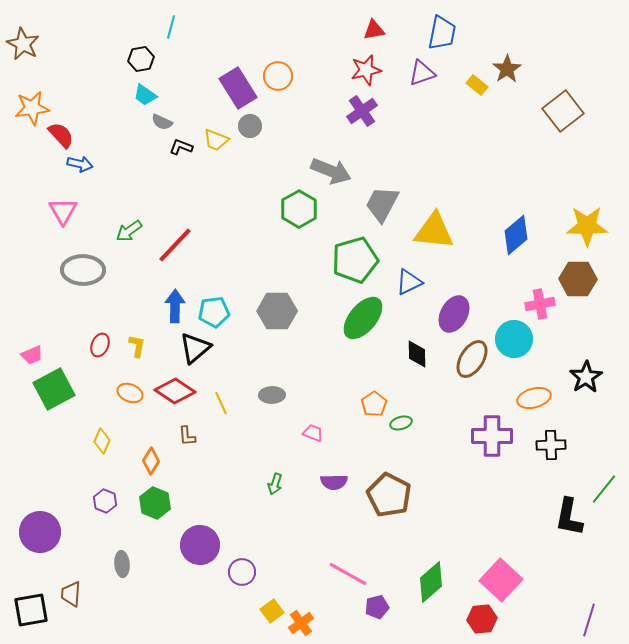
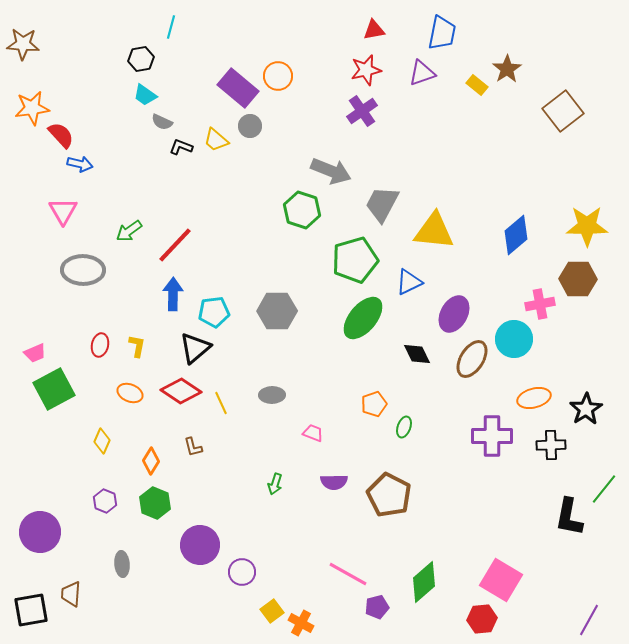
brown star at (23, 44): rotated 24 degrees counterclockwise
purple rectangle at (238, 88): rotated 18 degrees counterclockwise
yellow trapezoid at (216, 140): rotated 20 degrees clockwise
green hexagon at (299, 209): moved 3 px right, 1 px down; rotated 12 degrees counterclockwise
blue arrow at (175, 306): moved 2 px left, 12 px up
red ellipse at (100, 345): rotated 10 degrees counterclockwise
black diamond at (417, 354): rotated 24 degrees counterclockwise
pink trapezoid at (32, 355): moved 3 px right, 2 px up
black star at (586, 377): moved 32 px down
red diamond at (175, 391): moved 6 px right
orange pentagon at (374, 404): rotated 15 degrees clockwise
green ellipse at (401, 423): moved 3 px right, 4 px down; rotated 55 degrees counterclockwise
brown L-shape at (187, 436): moved 6 px right, 11 px down; rotated 10 degrees counterclockwise
pink square at (501, 580): rotated 12 degrees counterclockwise
green diamond at (431, 582): moved 7 px left
purple line at (589, 620): rotated 12 degrees clockwise
orange cross at (301, 623): rotated 25 degrees counterclockwise
